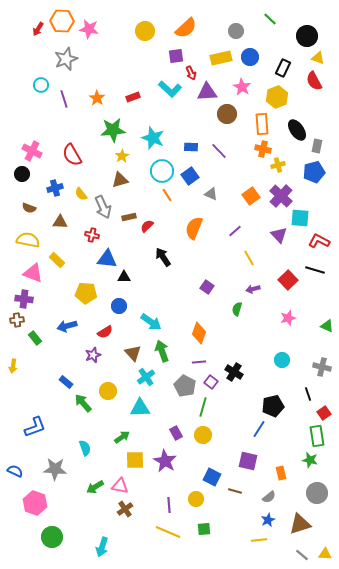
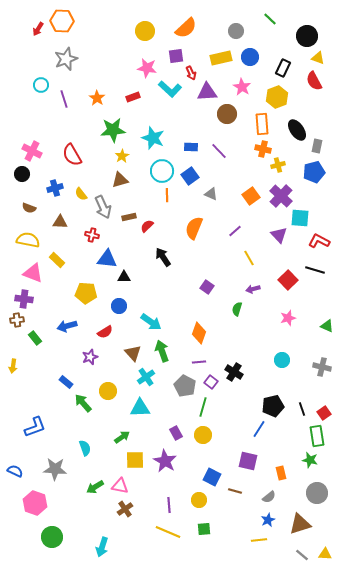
pink star at (89, 29): moved 58 px right, 39 px down
orange line at (167, 195): rotated 32 degrees clockwise
purple star at (93, 355): moved 3 px left, 2 px down
black line at (308, 394): moved 6 px left, 15 px down
yellow circle at (196, 499): moved 3 px right, 1 px down
